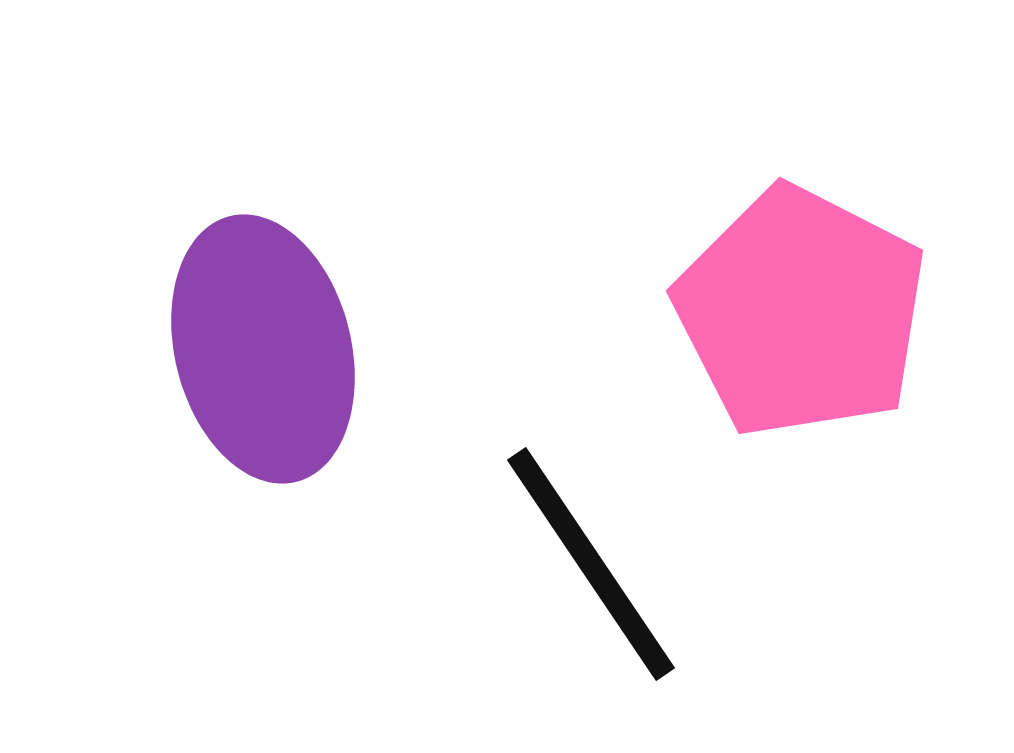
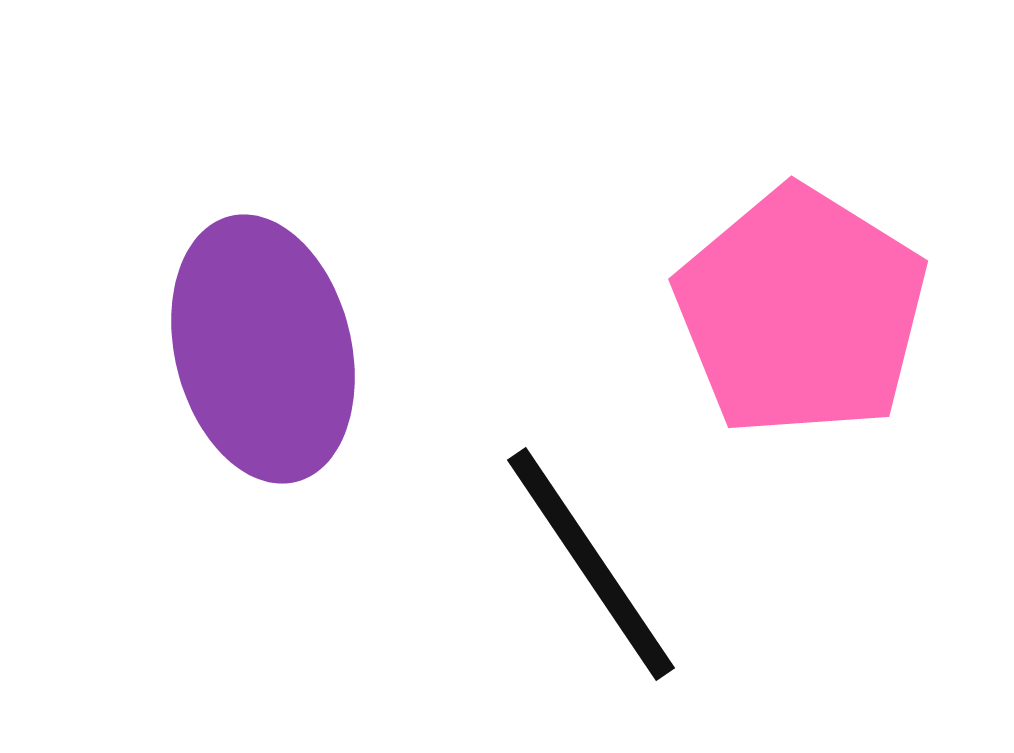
pink pentagon: rotated 5 degrees clockwise
